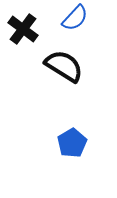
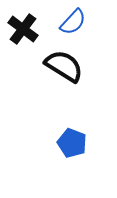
blue semicircle: moved 2 px left, 4 px down
blue pentagon: rotated 20 degrees counterclockwise
